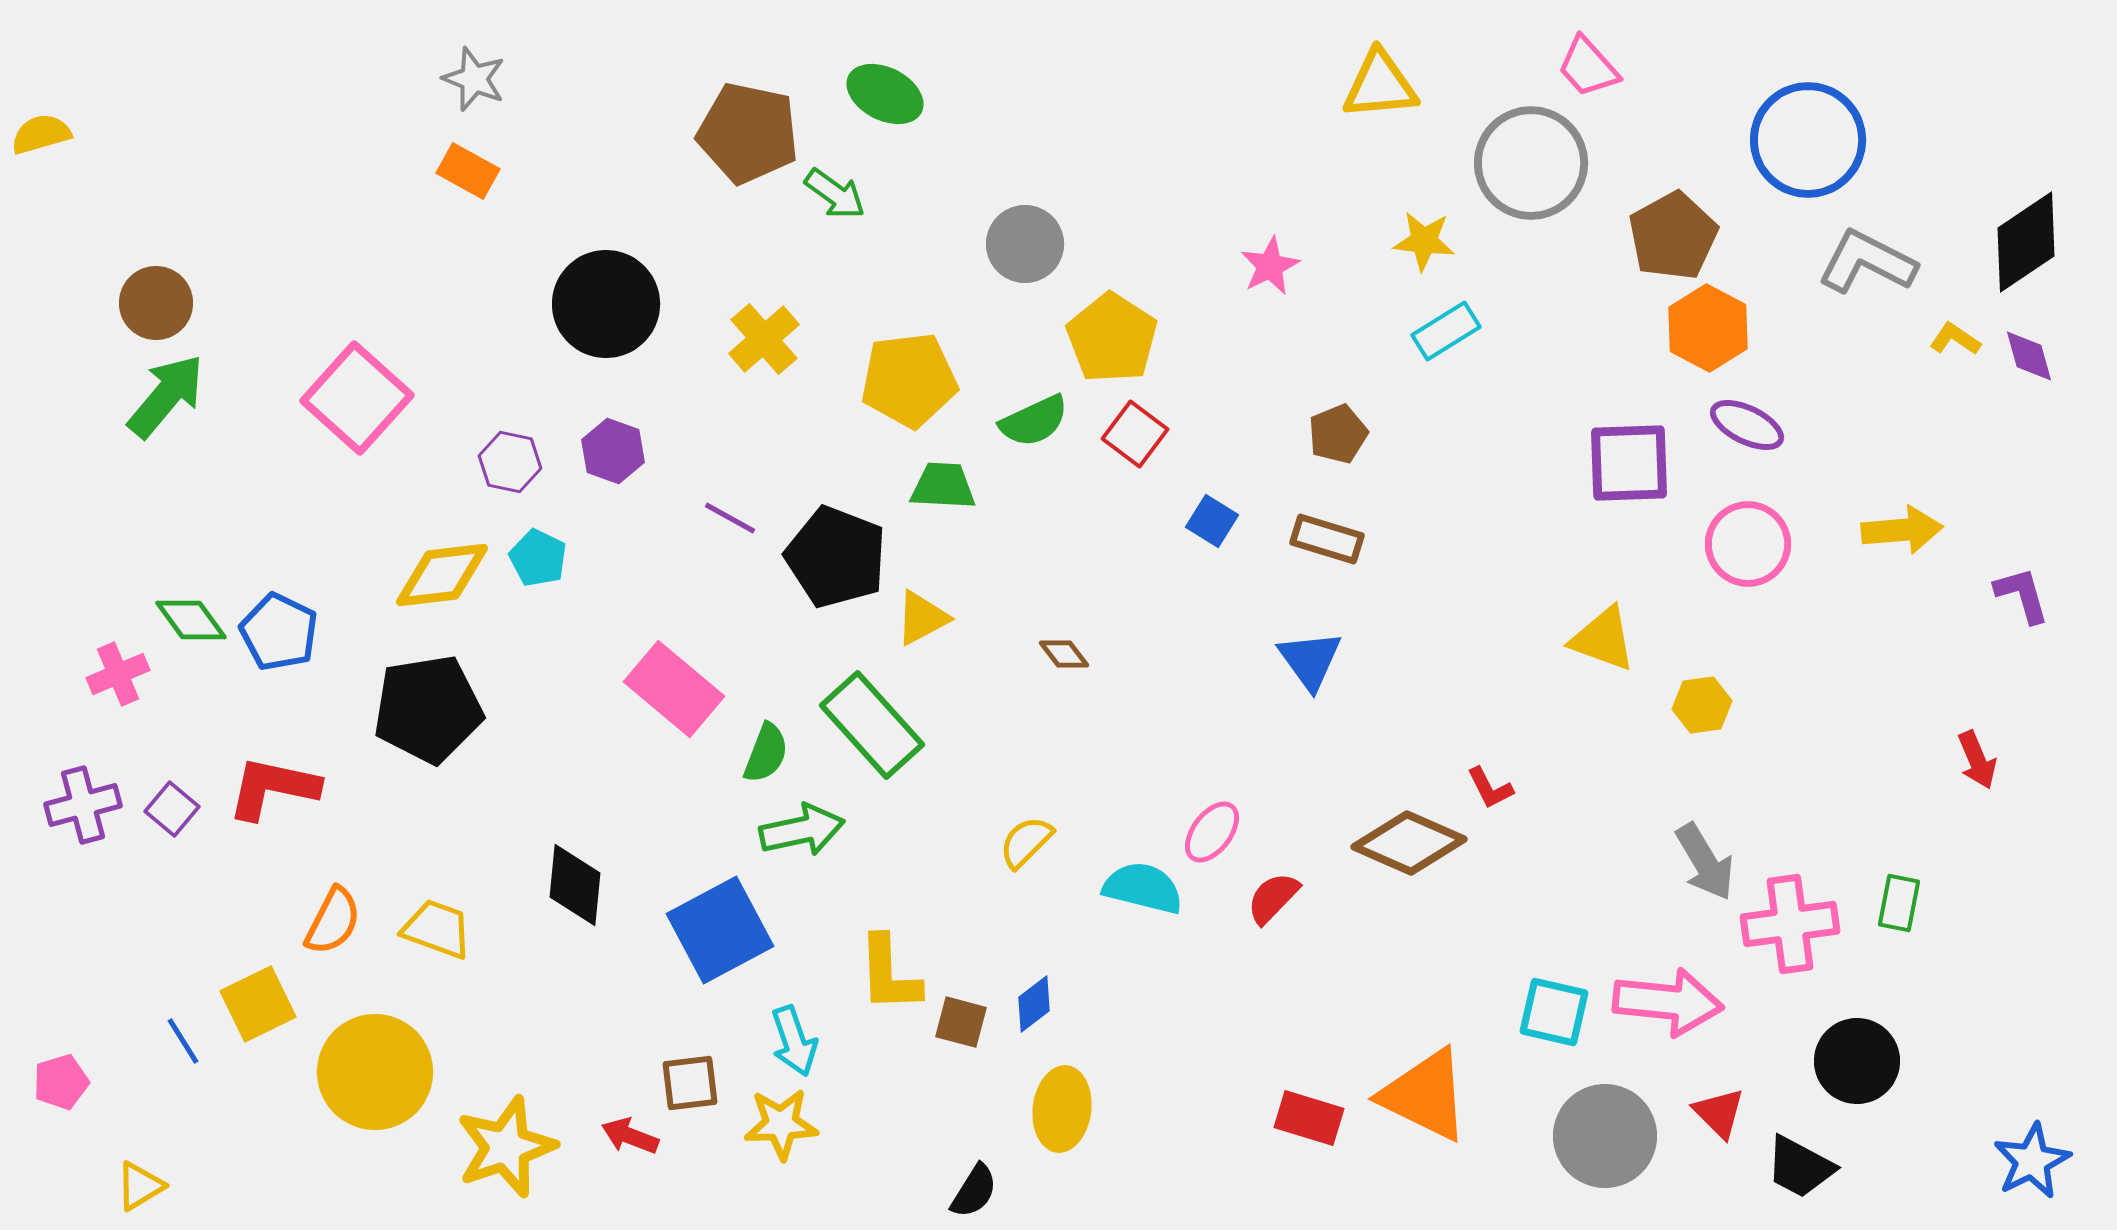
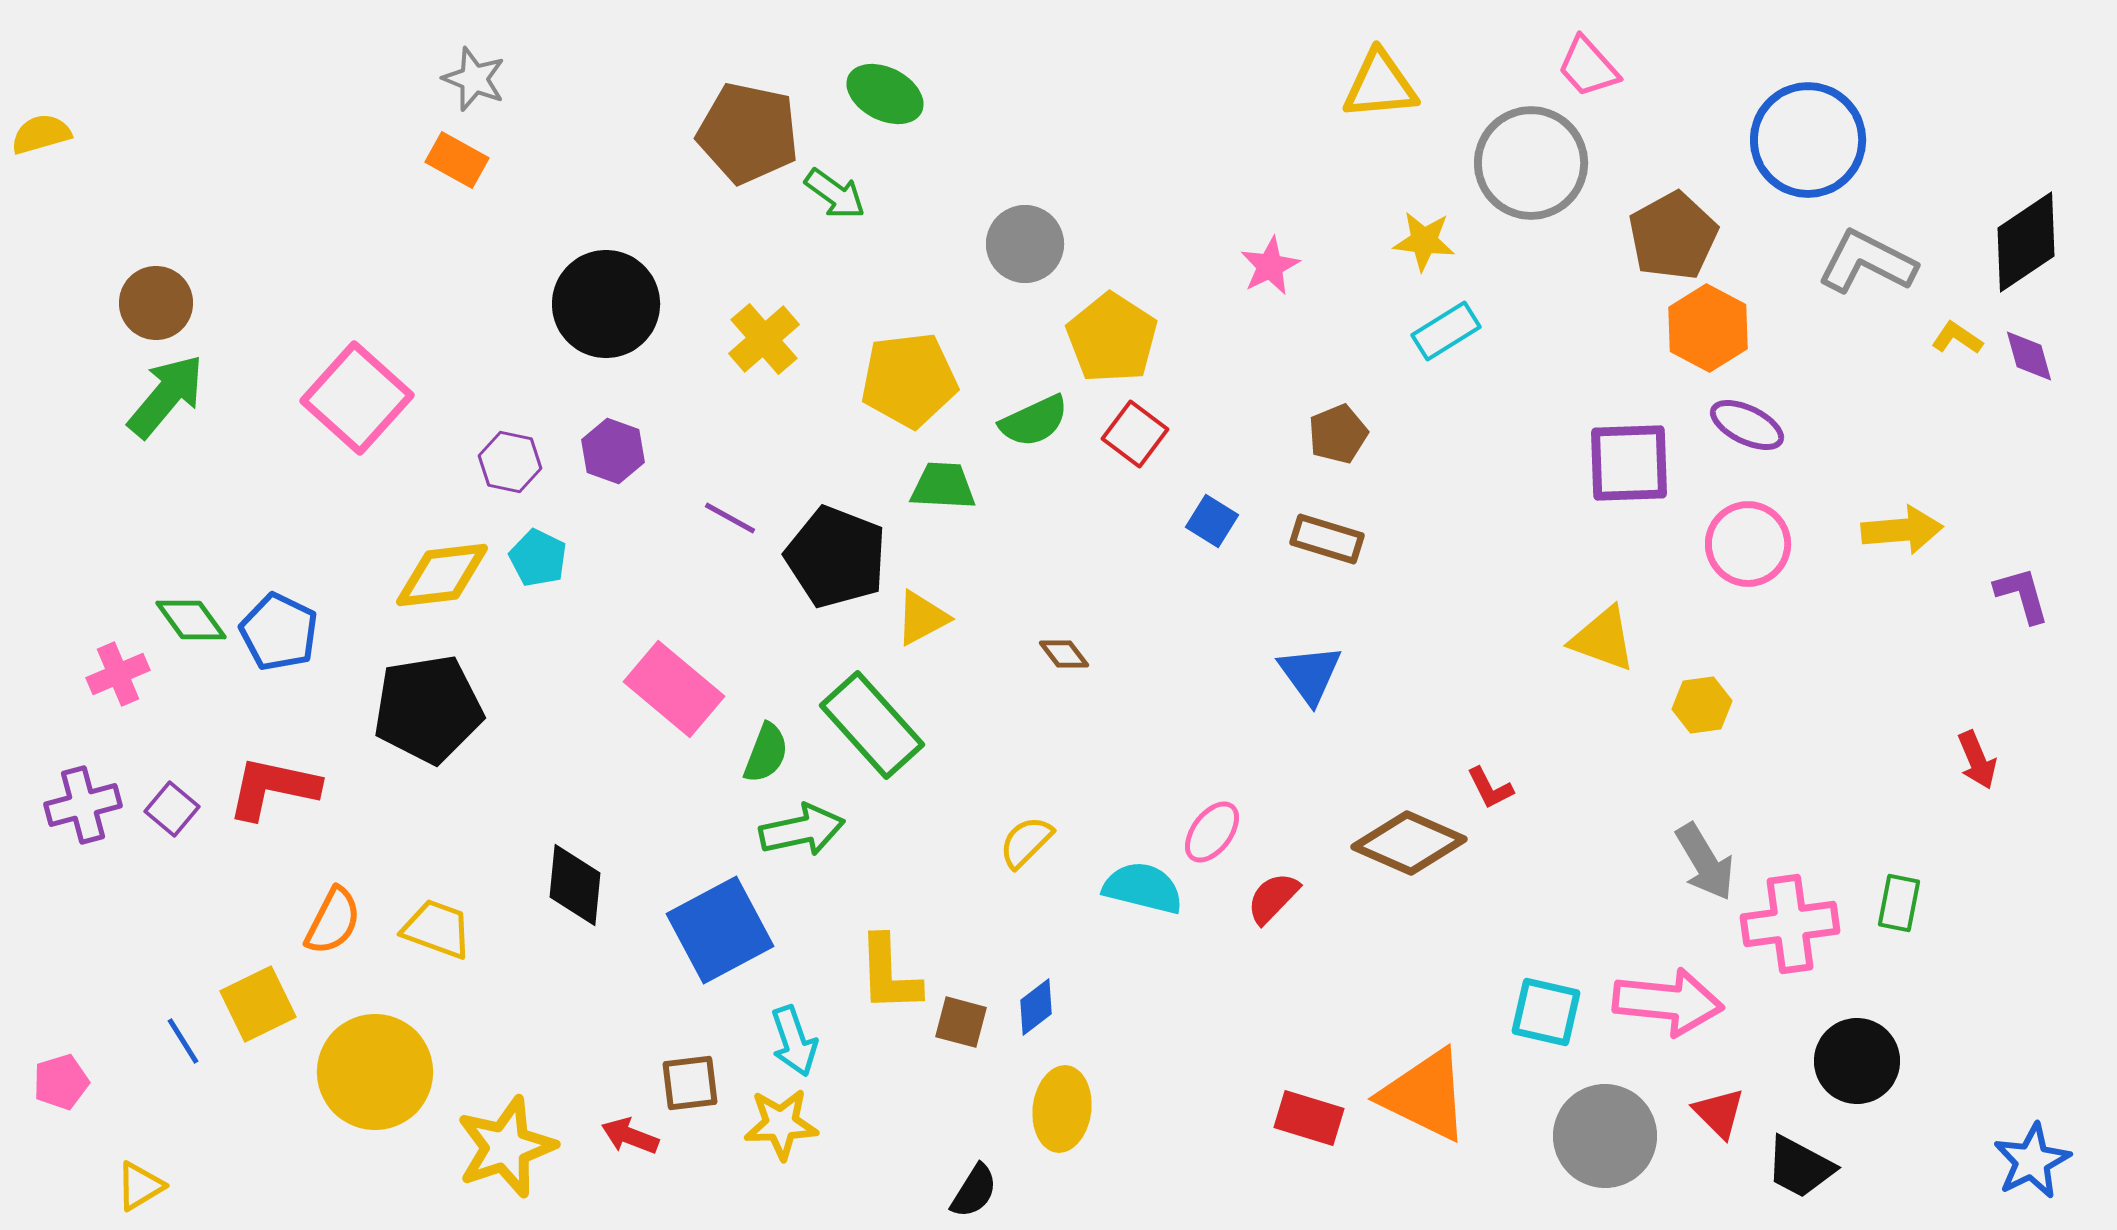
orange rectangle at (468, 171): moved 11 px left, 11 px up
yellow L-shape at (1955, 339): moved 2 px right, 1 px up
blue triangle at (1310, 660): moved 14 px down
blue diamond at (1034, 1004): moved 2 px right, 3 px down
cyan square at (1554, 1012): moved 8 px left
